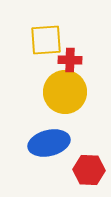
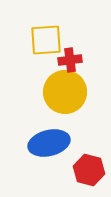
red cross: rotated 10 degrees counterclockwise
red hexagon: rotated 12 degrees clockwise
